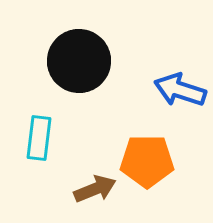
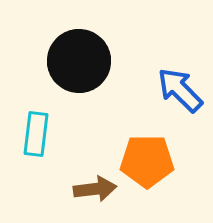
blue arrow: rotated 27 degrees clockwise
cyan rectangle: moved 3 px left, 4 px up
brown arrow: rotated 15 degrees clockwise
